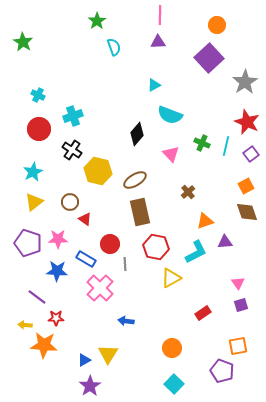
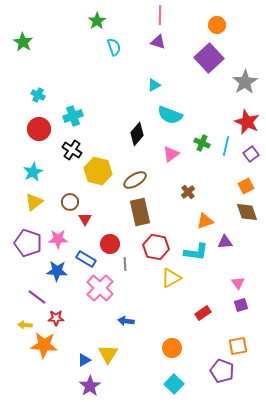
purple triangle at (158, 42): rotated 21 degrees clockwise
pink triangle at (171, 154): rotated 36 degrees clockwise
red triangle at (85, 219): rotated 24 degrees clockwise
cyan L-shape at (196, 252): rotated 35 degrees clockwise
